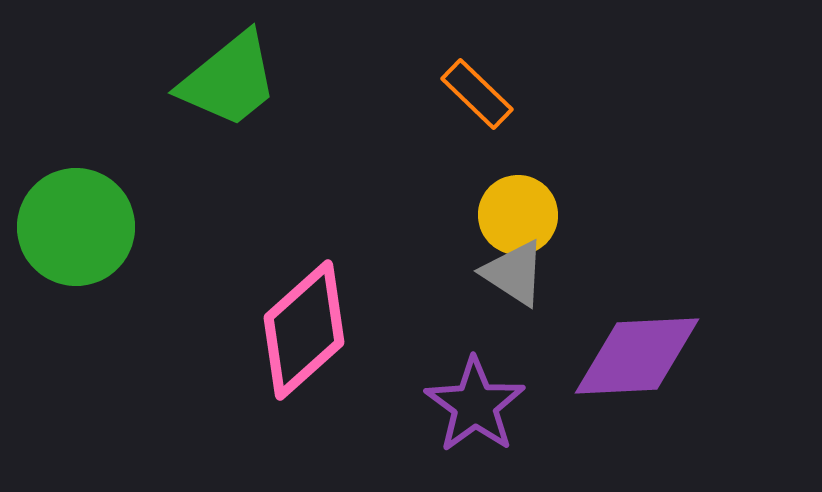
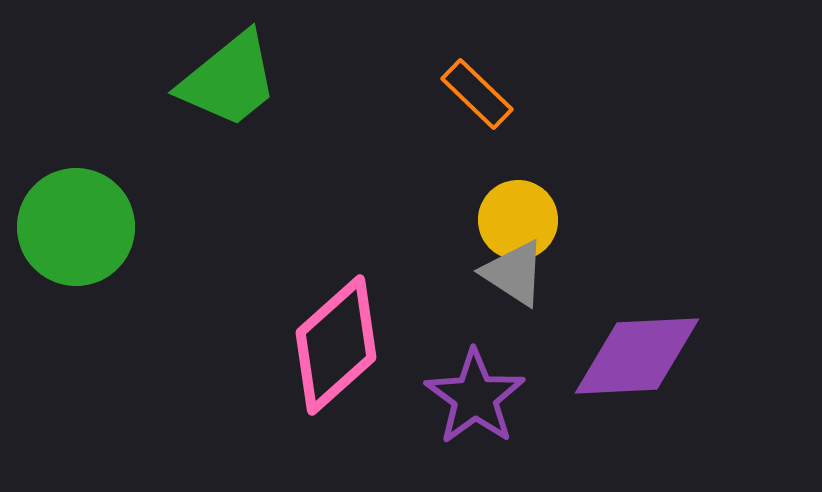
yellow circle: moved 5 px down
pink diamond: moved 32 px right, 15 px down
purple star: moved 8 px up
